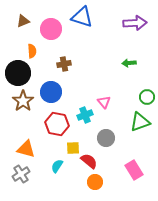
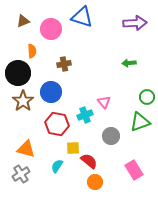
gray circle: moved 5 px right, 2 px up
